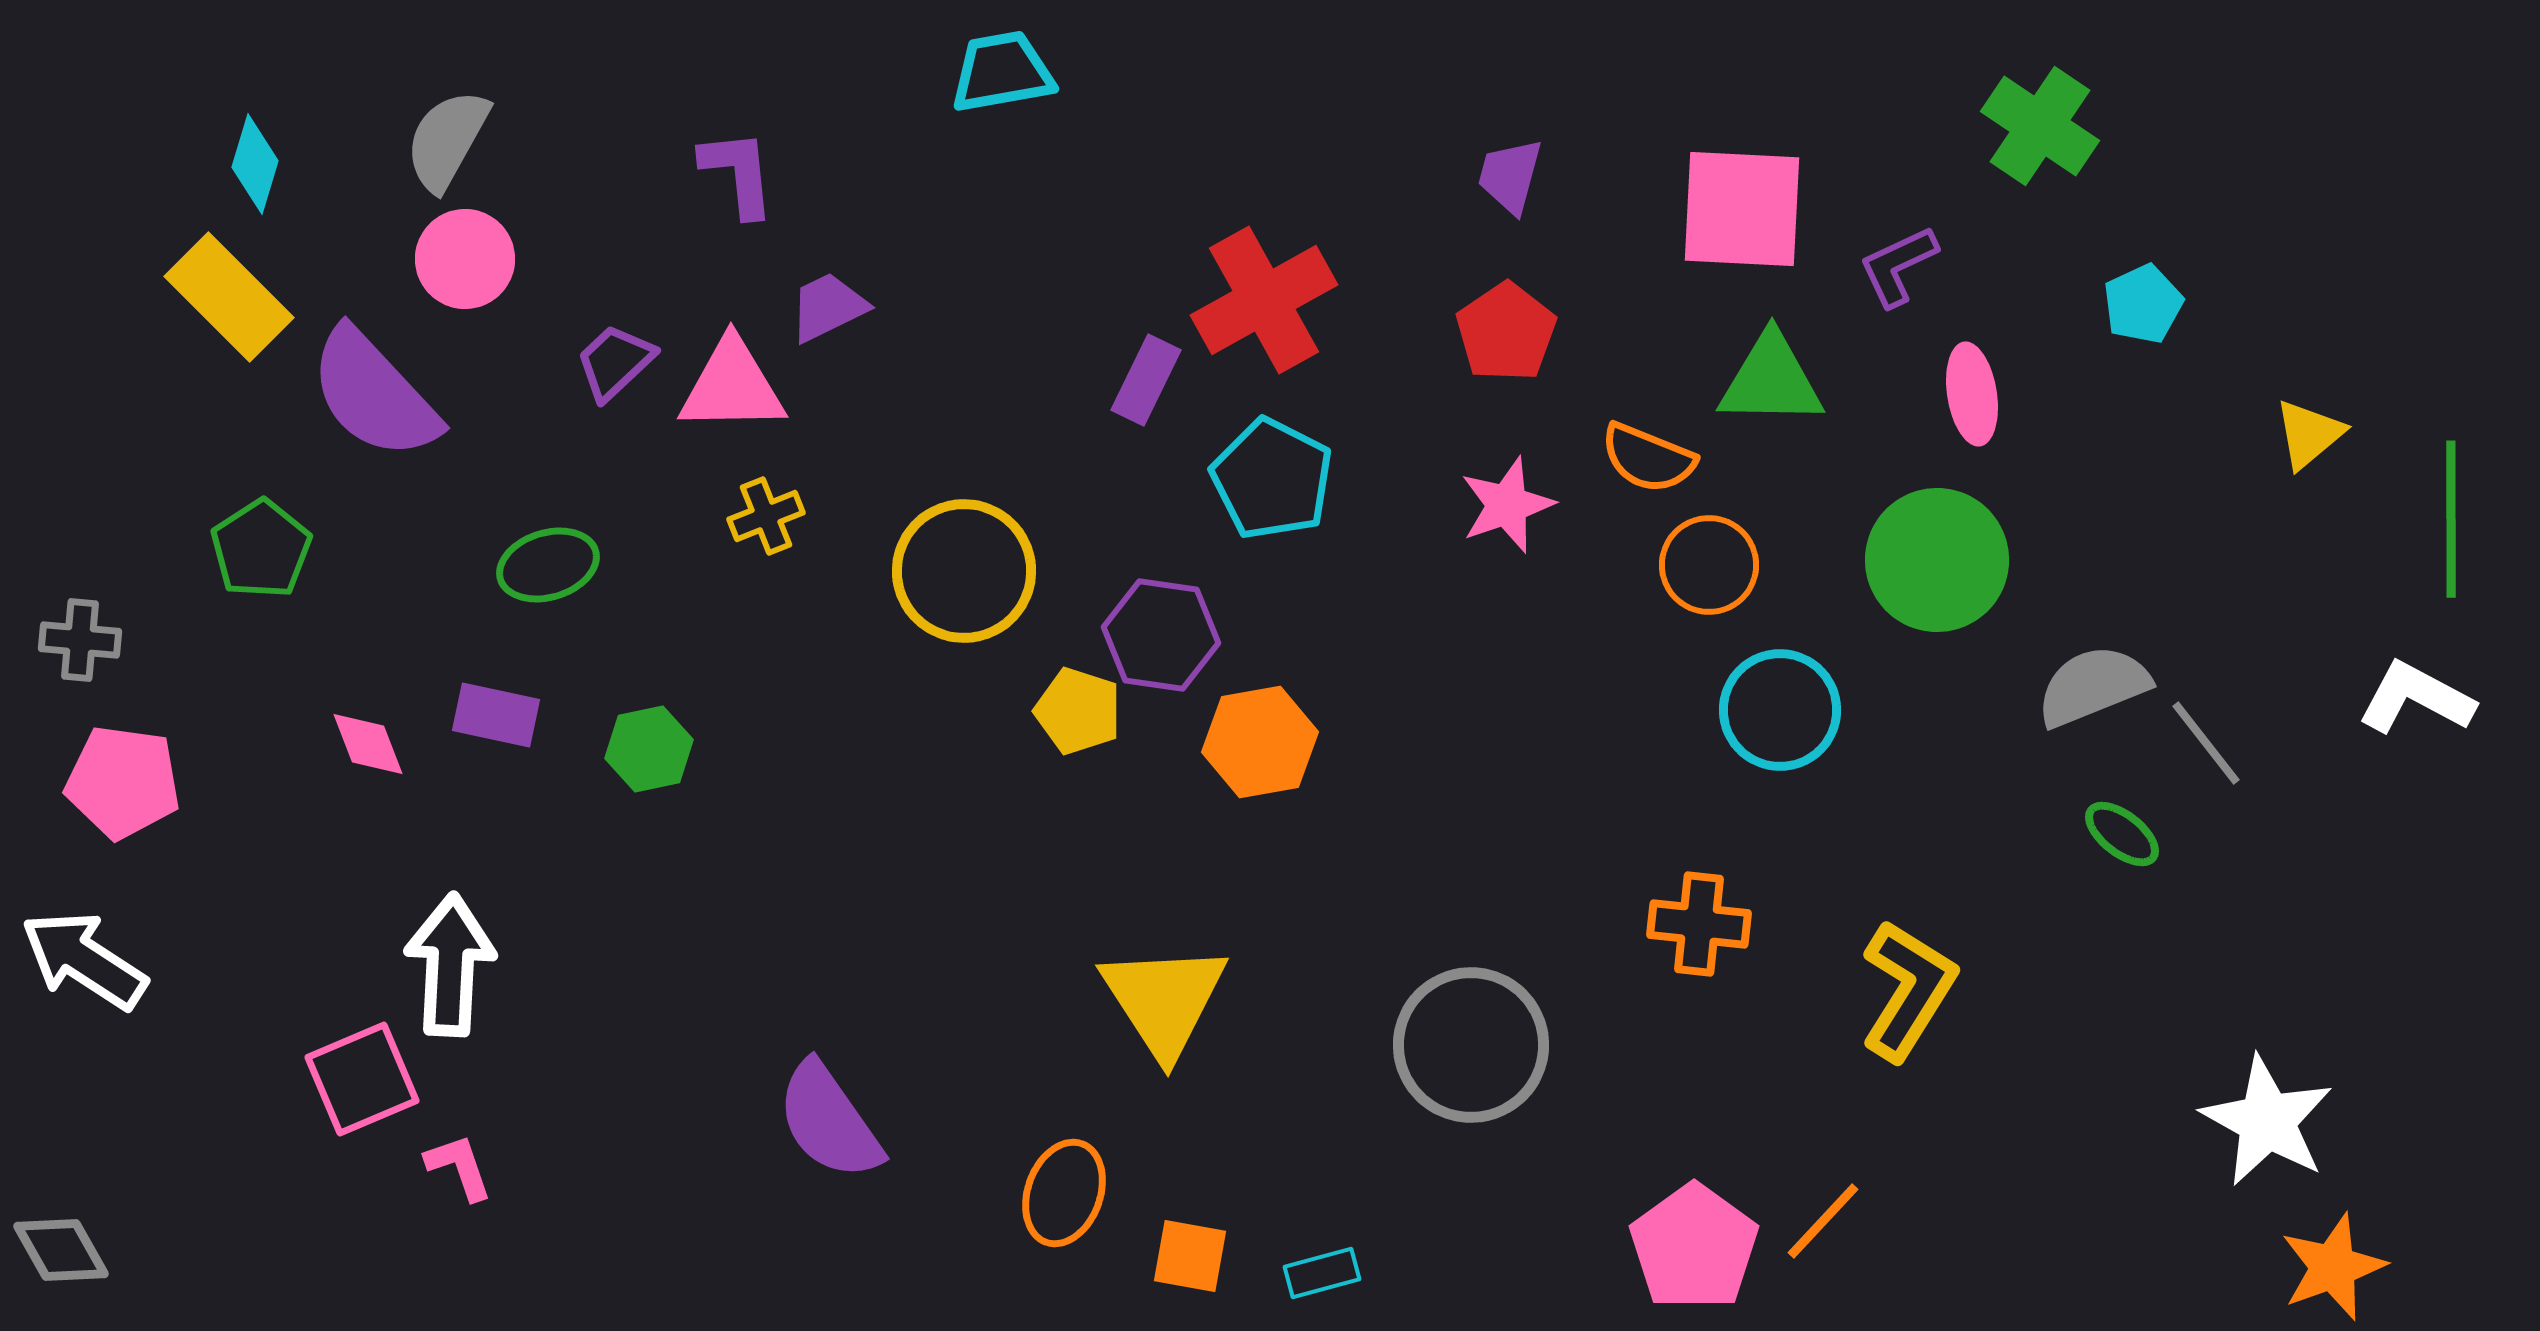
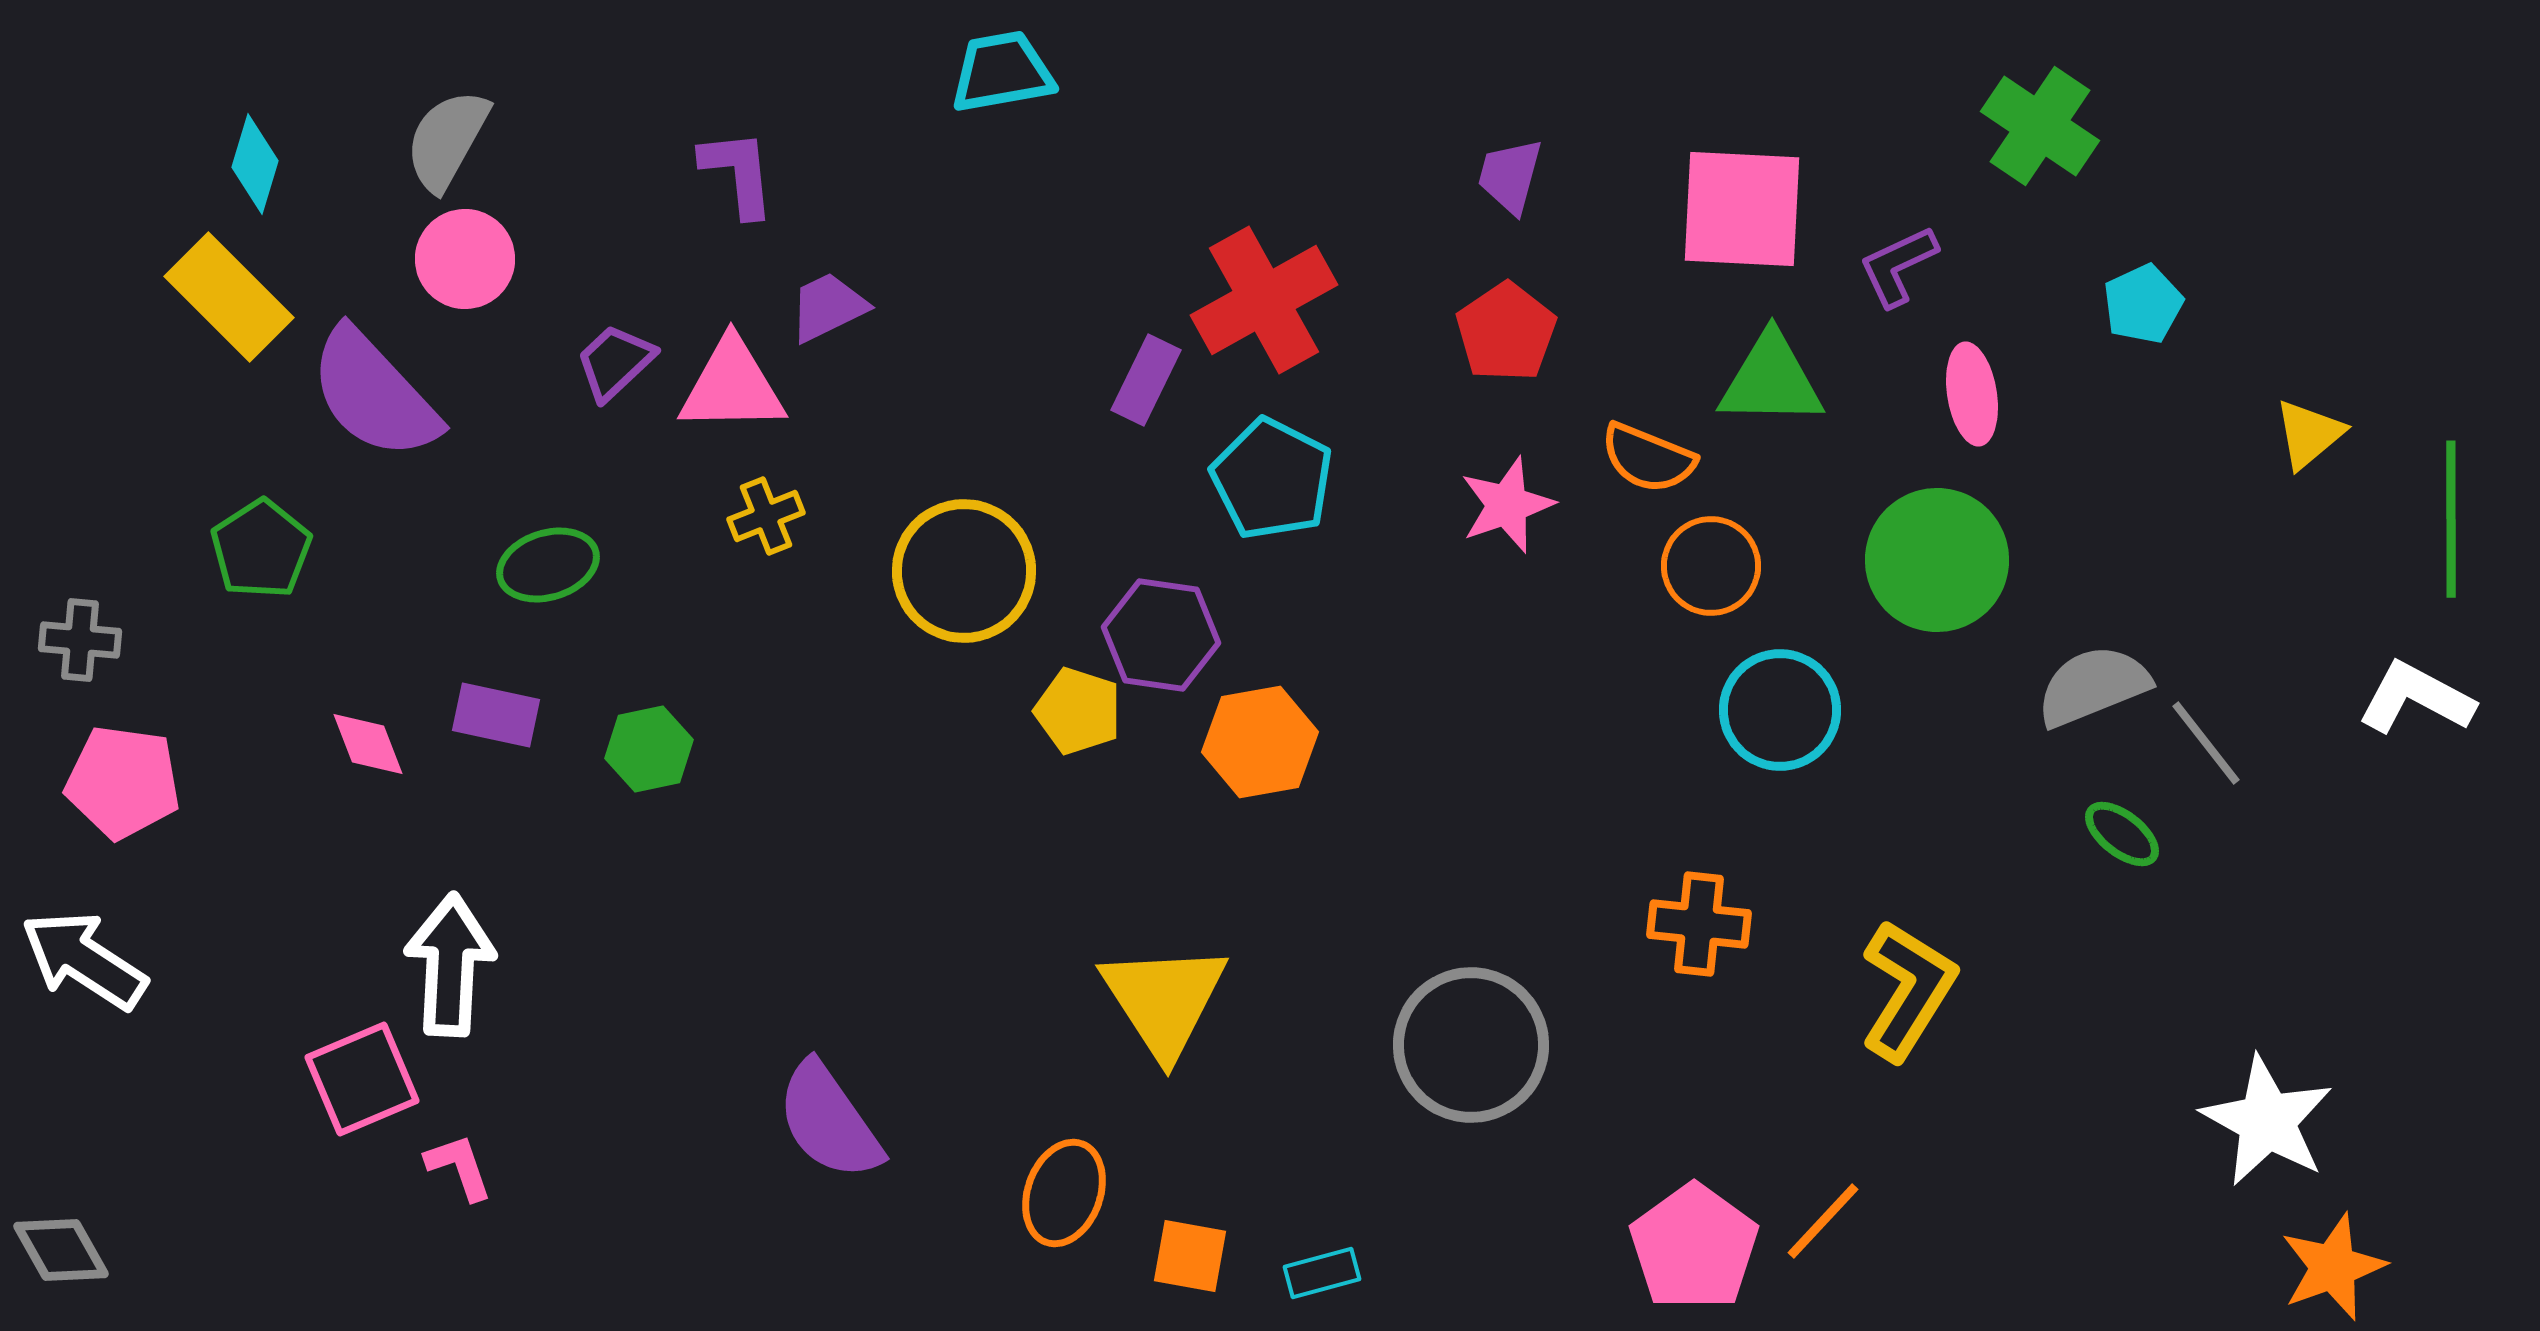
orange circle at (1709, 565): moved 2 px right, 1 px down
